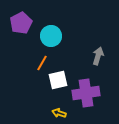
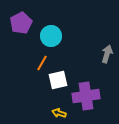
gray arrow: moved 9 px right, 2 px up
purple cross: moved 3 px down
